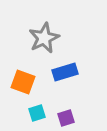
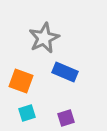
blue rectangle: rotated 40 degrees clockwise
orange square: moved 2 px left, 1 px up
cyan square: moved 10 px left
